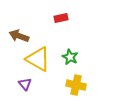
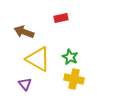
brown arrow: moved 5 px right, 4 px up
yellow cross: moved 2 px left, 6 px up
